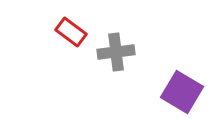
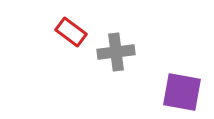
purple square: rotated 21 degrees counterclockwise
